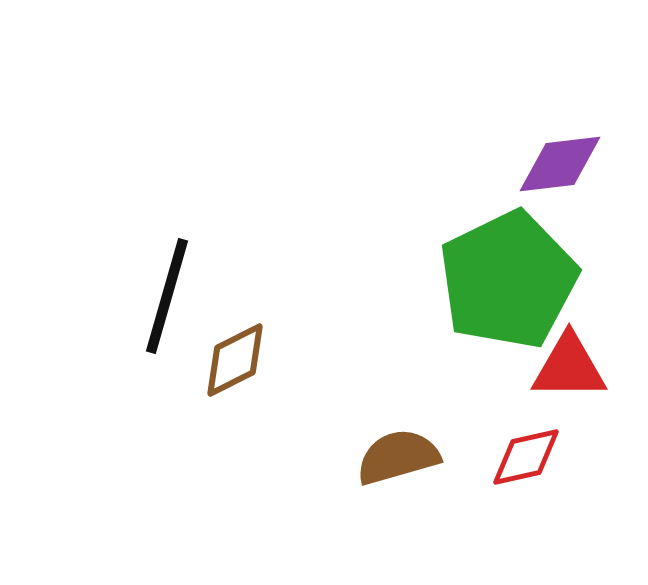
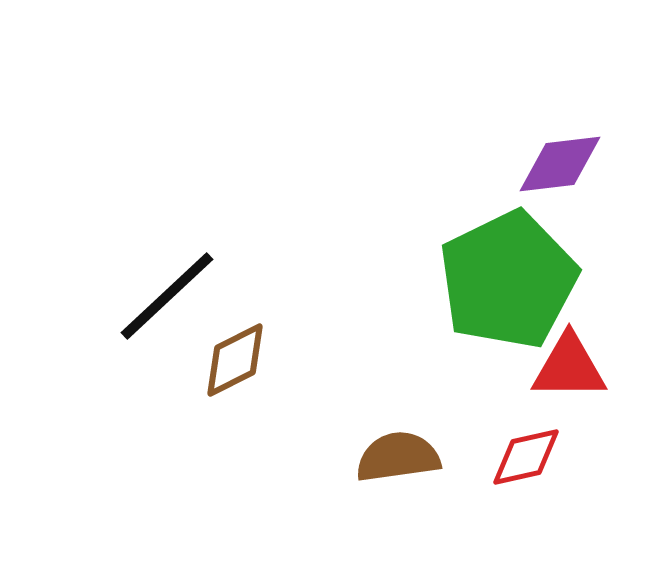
black line: rotated 31 degrees clockwise
brown semicircle: rotated 8 degrees clockwise
